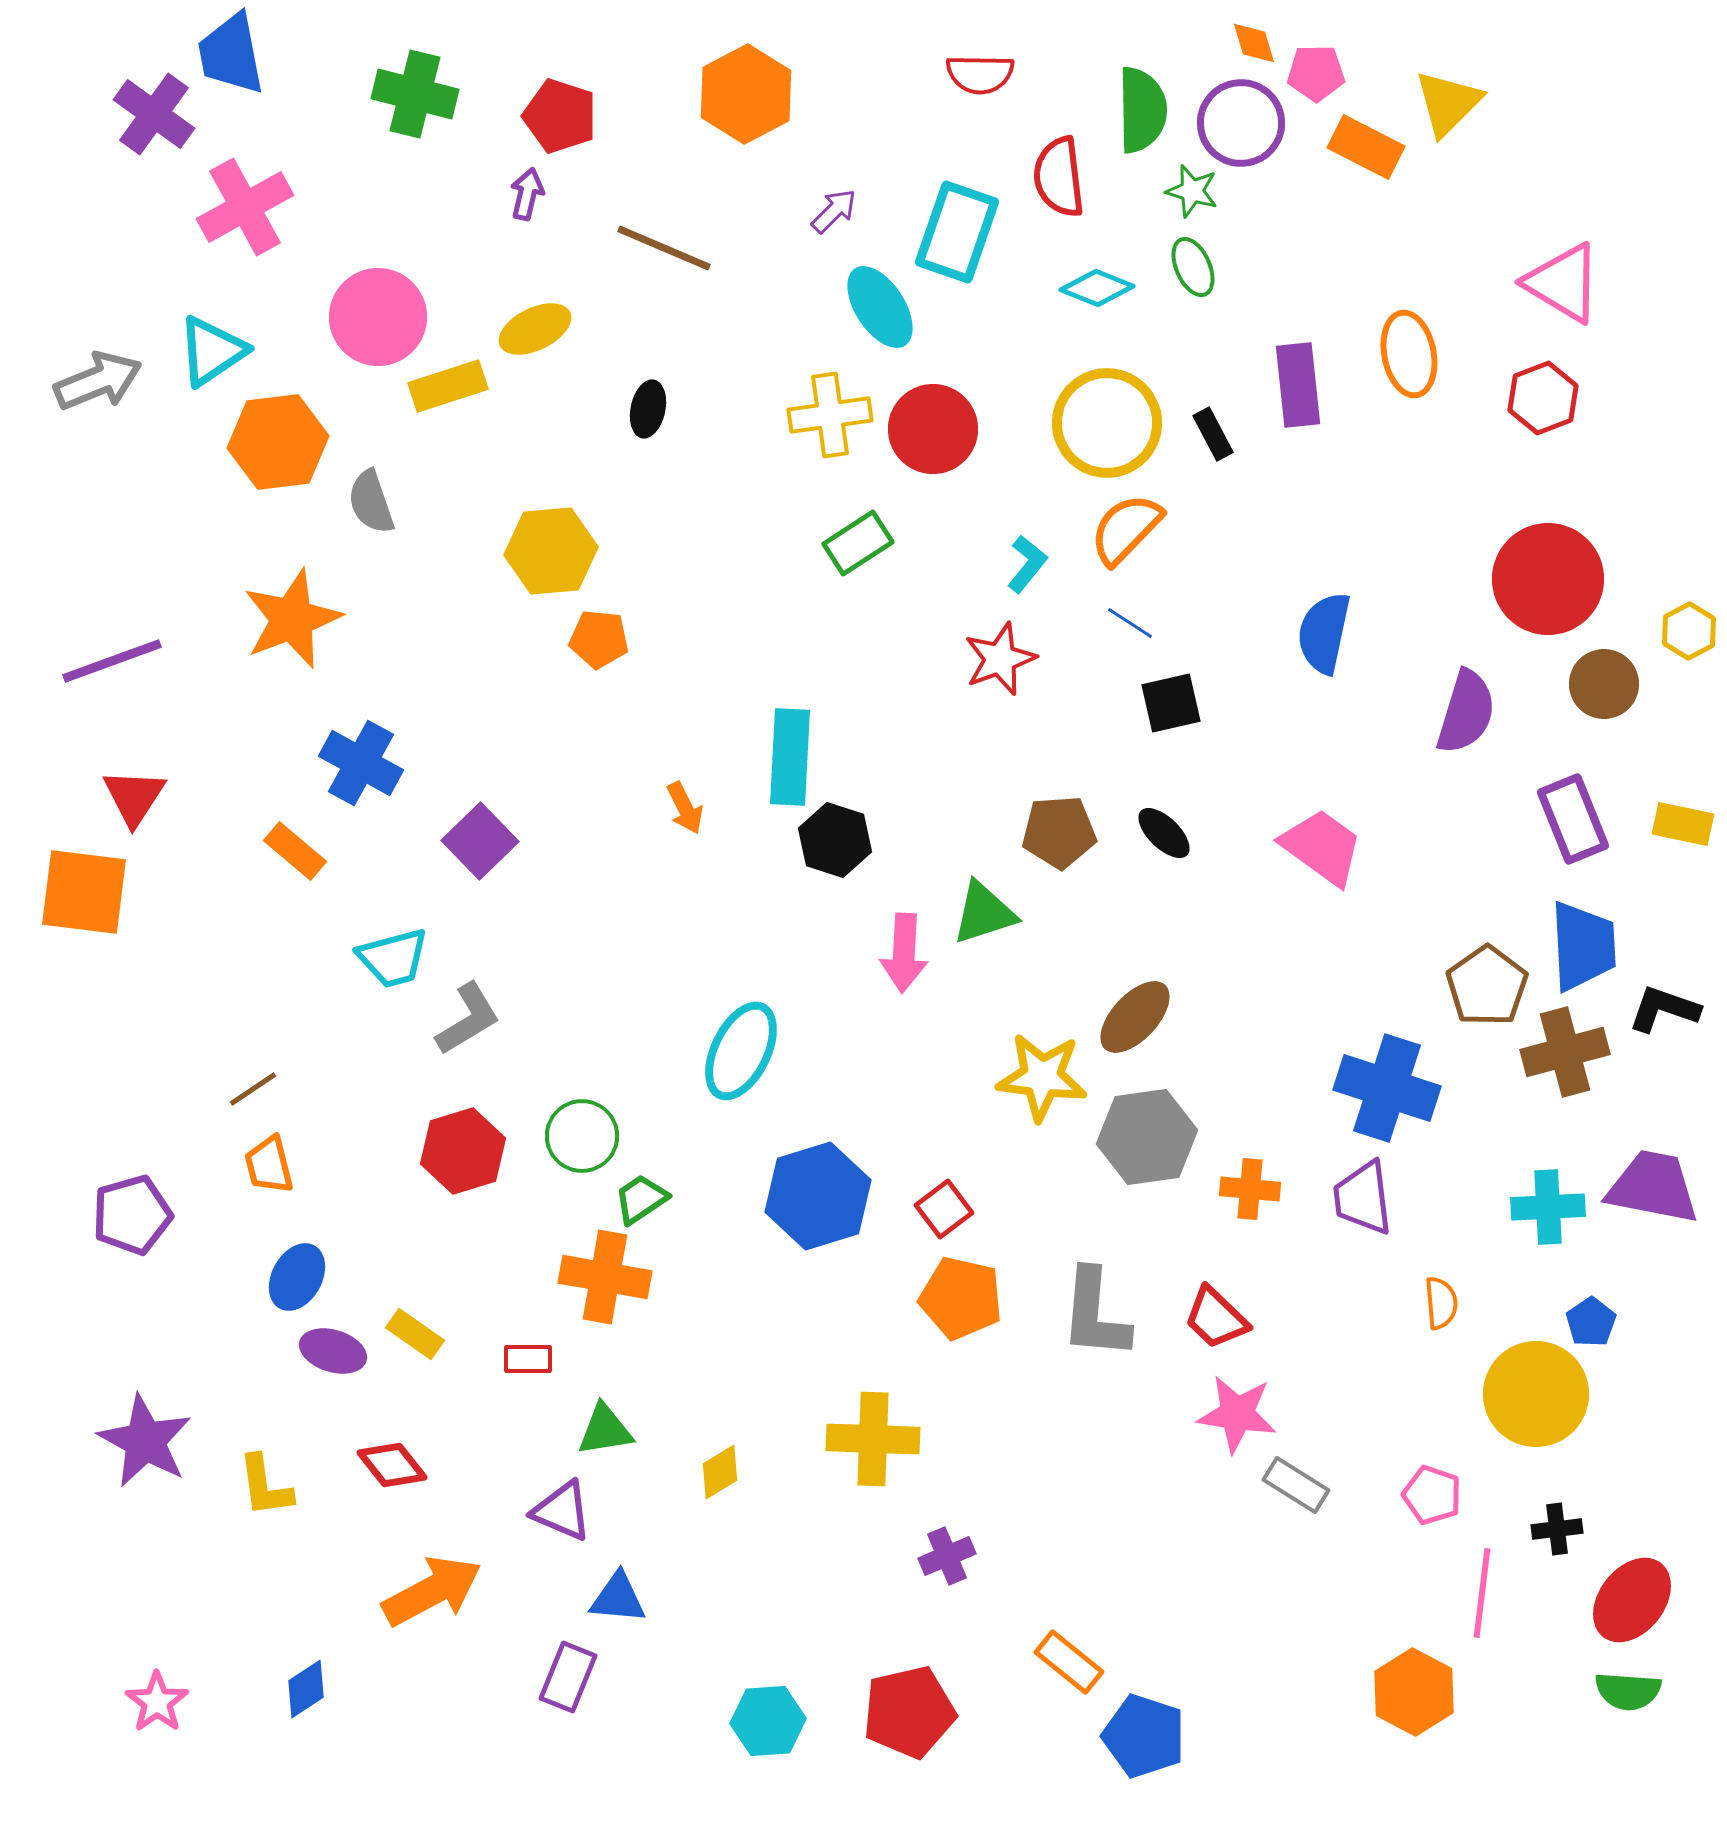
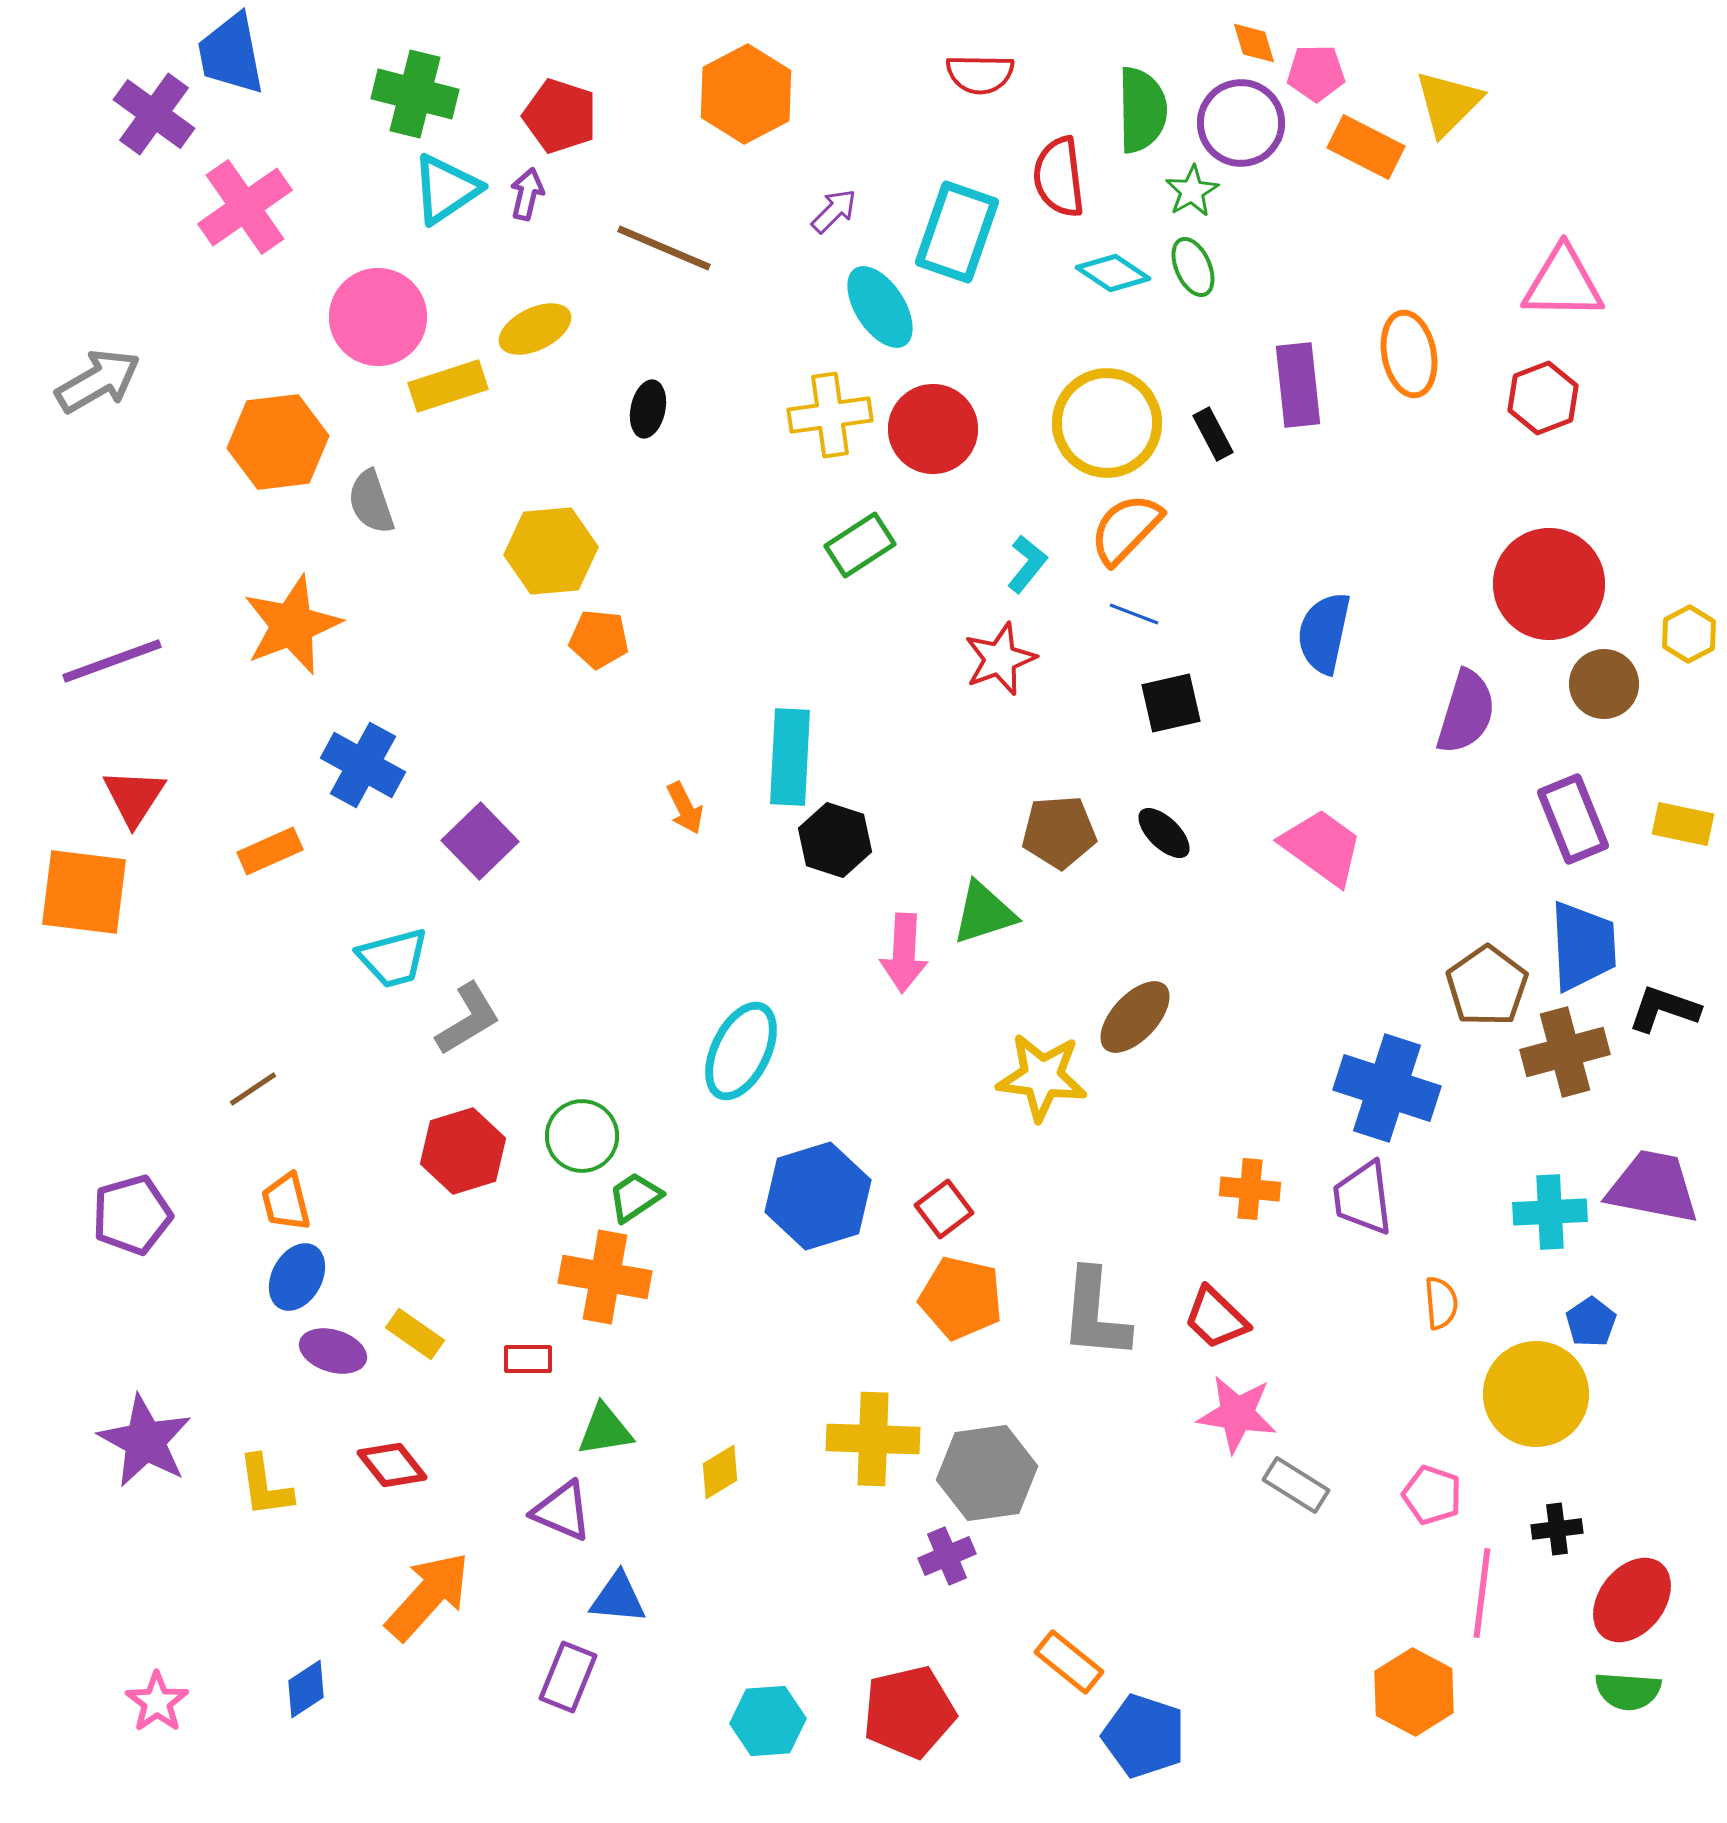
green star at (1192, 191): rotated 26 degrees clockwise
pink cross at (245, 207): rotated 6 degrees counterclockwise
pink triangle at (1563, 283): rotated 30 degrees counterclockwise
cyan diamond at (1097, 288): moved 16 px right, 15 px up; rotated 12 degrees clockwise
cyan triangle at (212, 351): moved 234 px right, 162 px up
gray arrow at (98, 381): rotated 8 degrees counterclockwise
green rectangle at (858, 543): moved 2 px right, 2 px down
red circle at (1548, 579): moved 1 px right, 5 px down
orange star at (292, 619): moved 6 px down
blue line at (1130, 623): moved 4 px right, 9 px up; rotated 12 degrees counterclockwise
yellow hexagon at (1689, 631): moved 3 px down
blue cross at (361, 763): moved 2 px right, 2 px down
orange rectangle at (295, 851): moved 25 px left; rotated 64 degrees counterclockwise
gray hexagon at (1147, 1137): moved 160 px left, 336 px down
orange trapezoid at (269, 1165): moved 17 px right, 37 px down
green trapezoid at (641, 1199): moved 6 px left, 2 px up
cyan cross at (1548, 1207): moved 2 px right, 5 px down
orange arrow at (432, 1591): moved 4 px left, 5 px down; rotated 20 degrees counterclockwise
